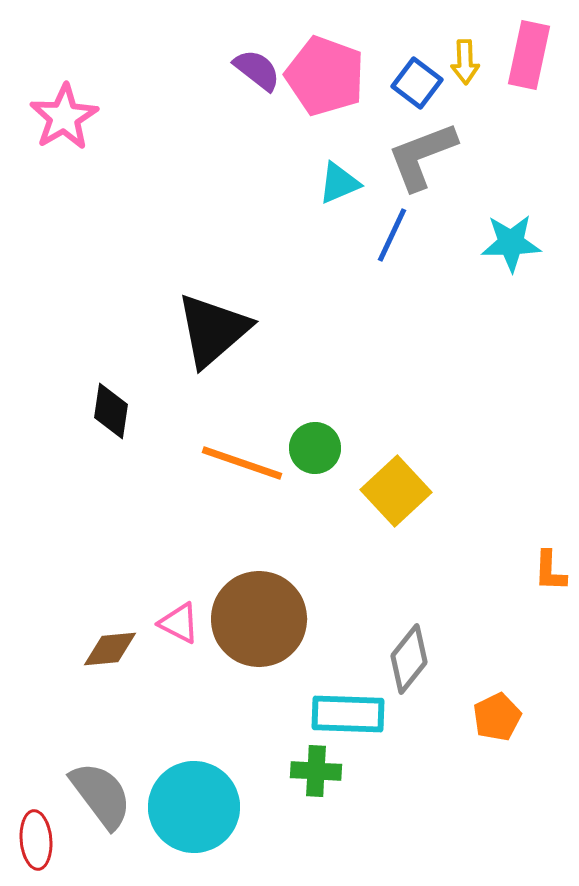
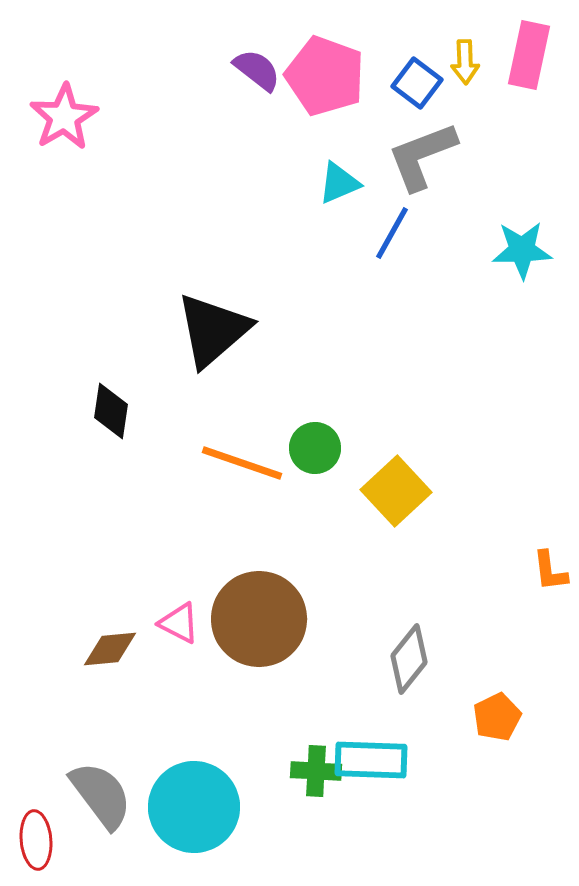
blue line: moved 2 px up; rotated 4 degrees clockwise
cyan star: moved 11 px right, 7 px down
orange L-shape: rotated 9 degrees counterclockwise
cyan rectangle: moved 23 px right, 46 px down
